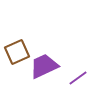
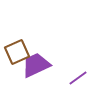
purple trapezoid: moved 8 px left, 1 px up
